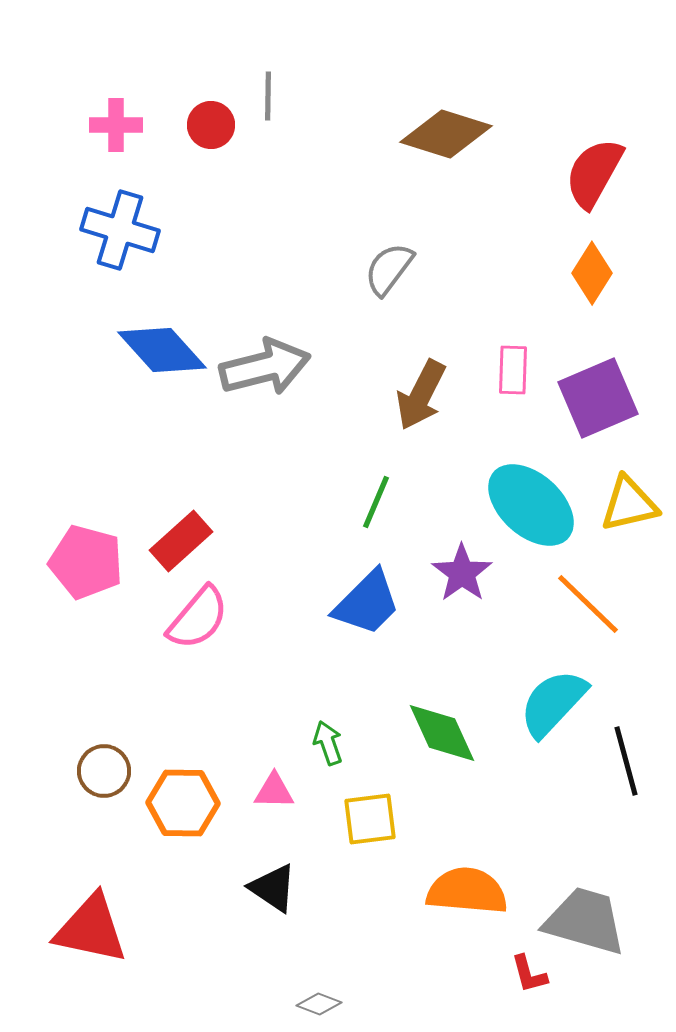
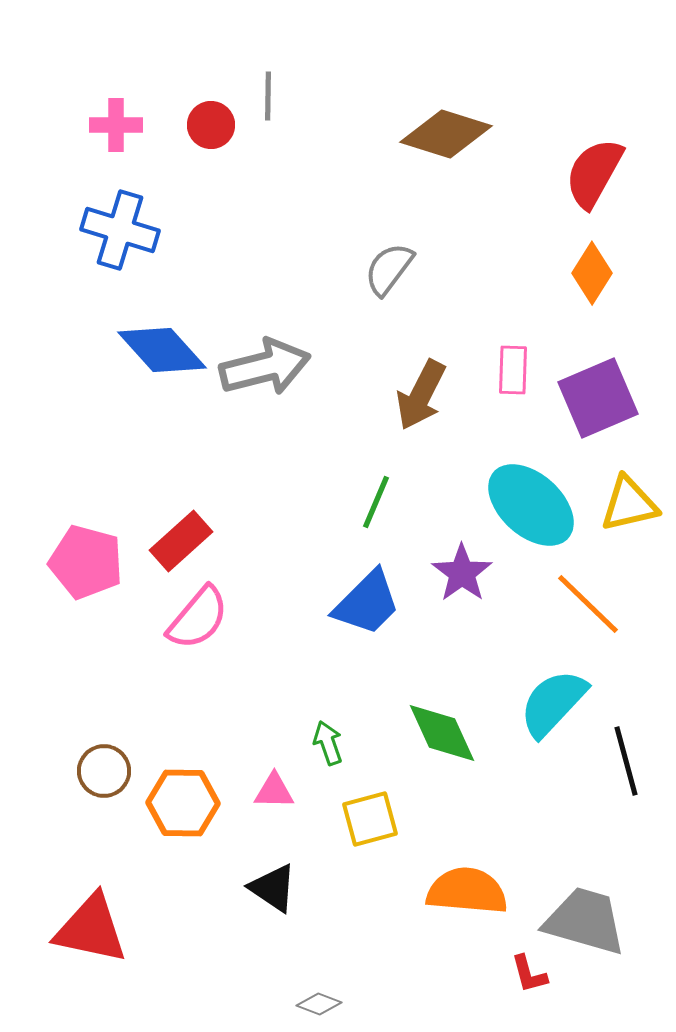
yellow square: rotated 8 degrees counterclockwise
